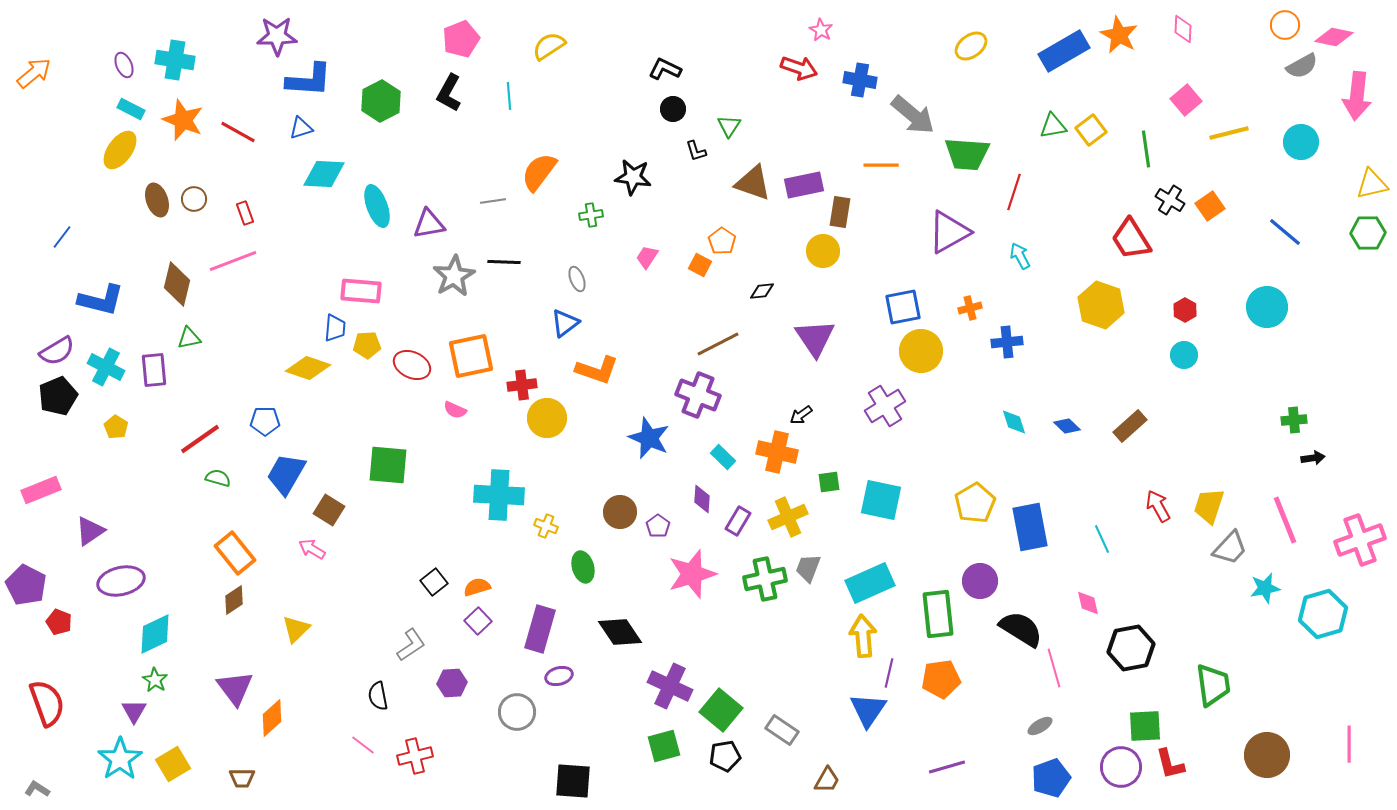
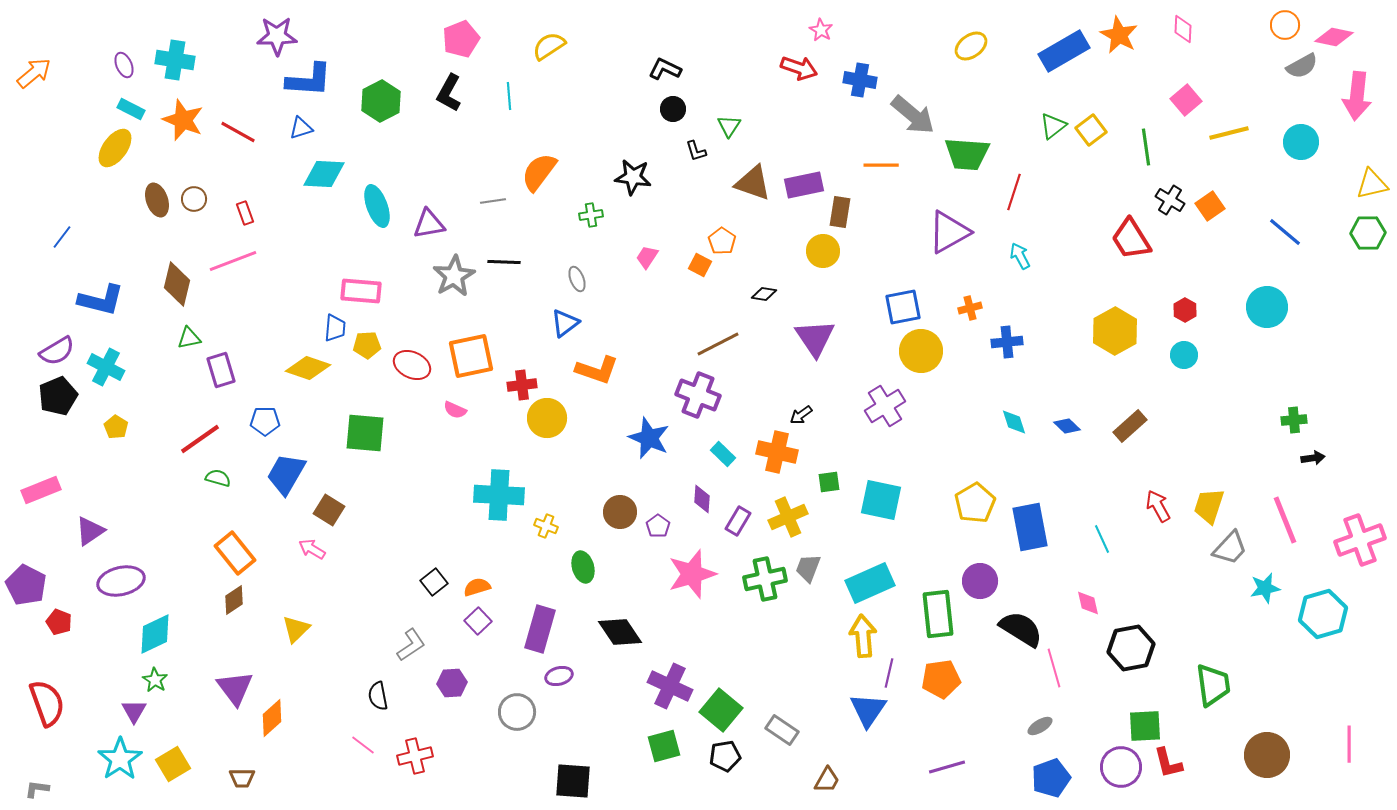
green triangle at (1053, 126): rotated 28 degrees counterclockwise
green line at (1146, 149): moved 2 px up
yellow ellipse at (120, 150): moved 5 px left, 2 px up
black diamond at (762, 291): moved 2 px right, 3 px down; rotated 15 degrees clockwise
yellow hexagon at (1101, 305): moved 14 px right, 26 px down; rotated 12 degrees clockwise
purple rectangle at (154, 370): moved 67 px right; rotated 12 degrees counterclockwise
cyan rectangle at (723, 457): moved 3 px up
green square at (388, 465): moved 23 px left, 32 px up
red L-shape at (1170, 764): moved 2 px left, 1 px up
gray L-shape at (37, 789): rotated 25 degrees counterclockwise
